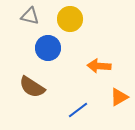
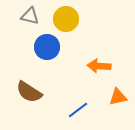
yellow circle: moved 4 px left
blue circle: moved 1 px left, 1 px up
brown semicircle: moved 3 px left, 5 px down
orange triangle: moved 1 px left; rotated 18 degrees clockwise
